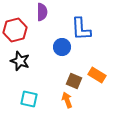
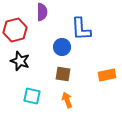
orange rectangle: moved 10 px right; rotated 42 degrees counterclockwise
brown square: moved 11 px left, 7 px up; rotated 14 degrees counterclockwise
cyan square: moved 3 px right, 3 px up
